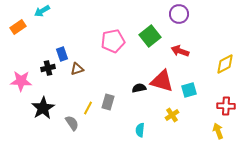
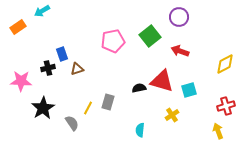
purple circle: moved 3 px down
red cross: rotated 18 degrees counterclockwise
